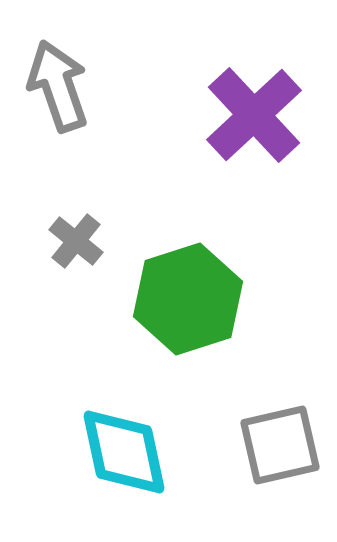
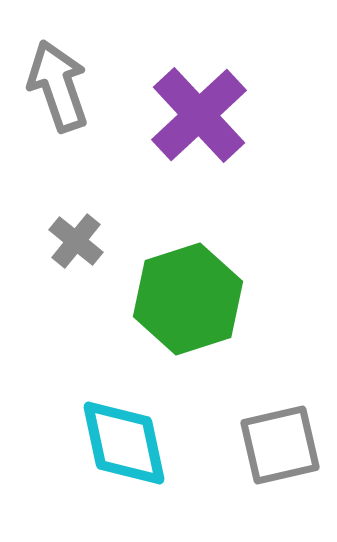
purple cross: moved 55 px left
cyan diamond: moved 9 px up
